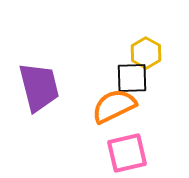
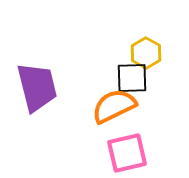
purple trapezoid: moved 2 px left
